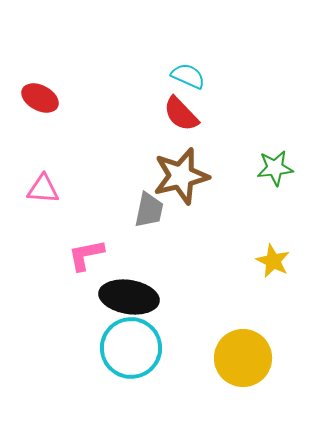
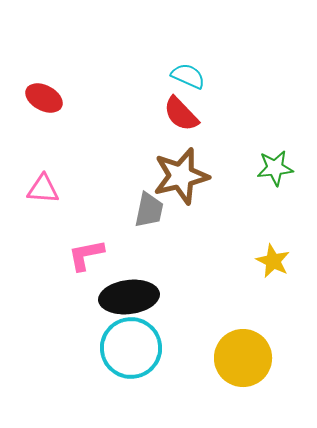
red ellipse: moved 4 px right
black ellipse: rotated 16 degrees counterclockwise
